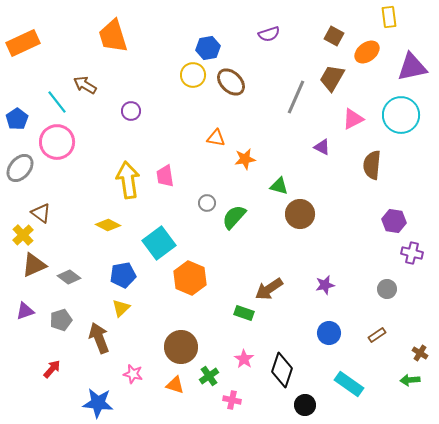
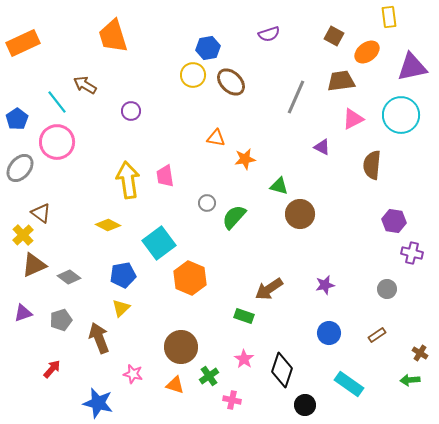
brown trapezoid at (332, 78): moved 9 px right, 3 px down; rotated 52 degrees clockwise
purple triangle at (25, 311): moved 2 px left, 2 px down
green rectangle at (244, 313): moved 3 px down
blue star at (98, 403): rotated 8 degrees clockwise
